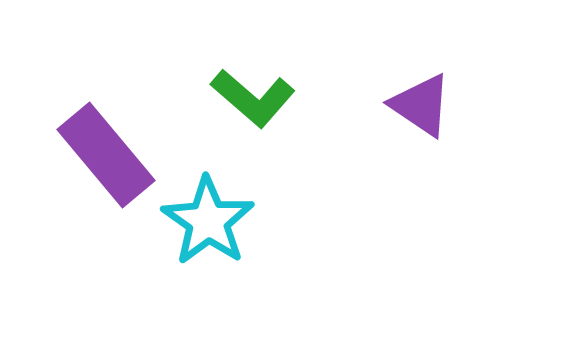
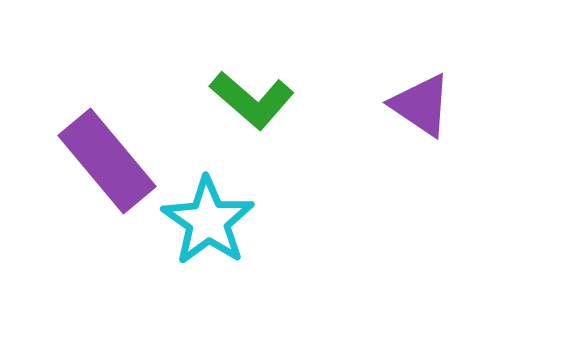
green L-shape: moved 1 px left, 2 px down
purple rectangle: moved 1 px right, 6 px down
